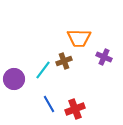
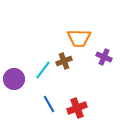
red cross: moved 2 px right, 1 px up
